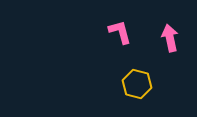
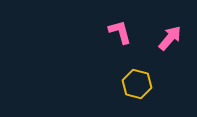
pink arrow: rotated 52 degrees clockwise
